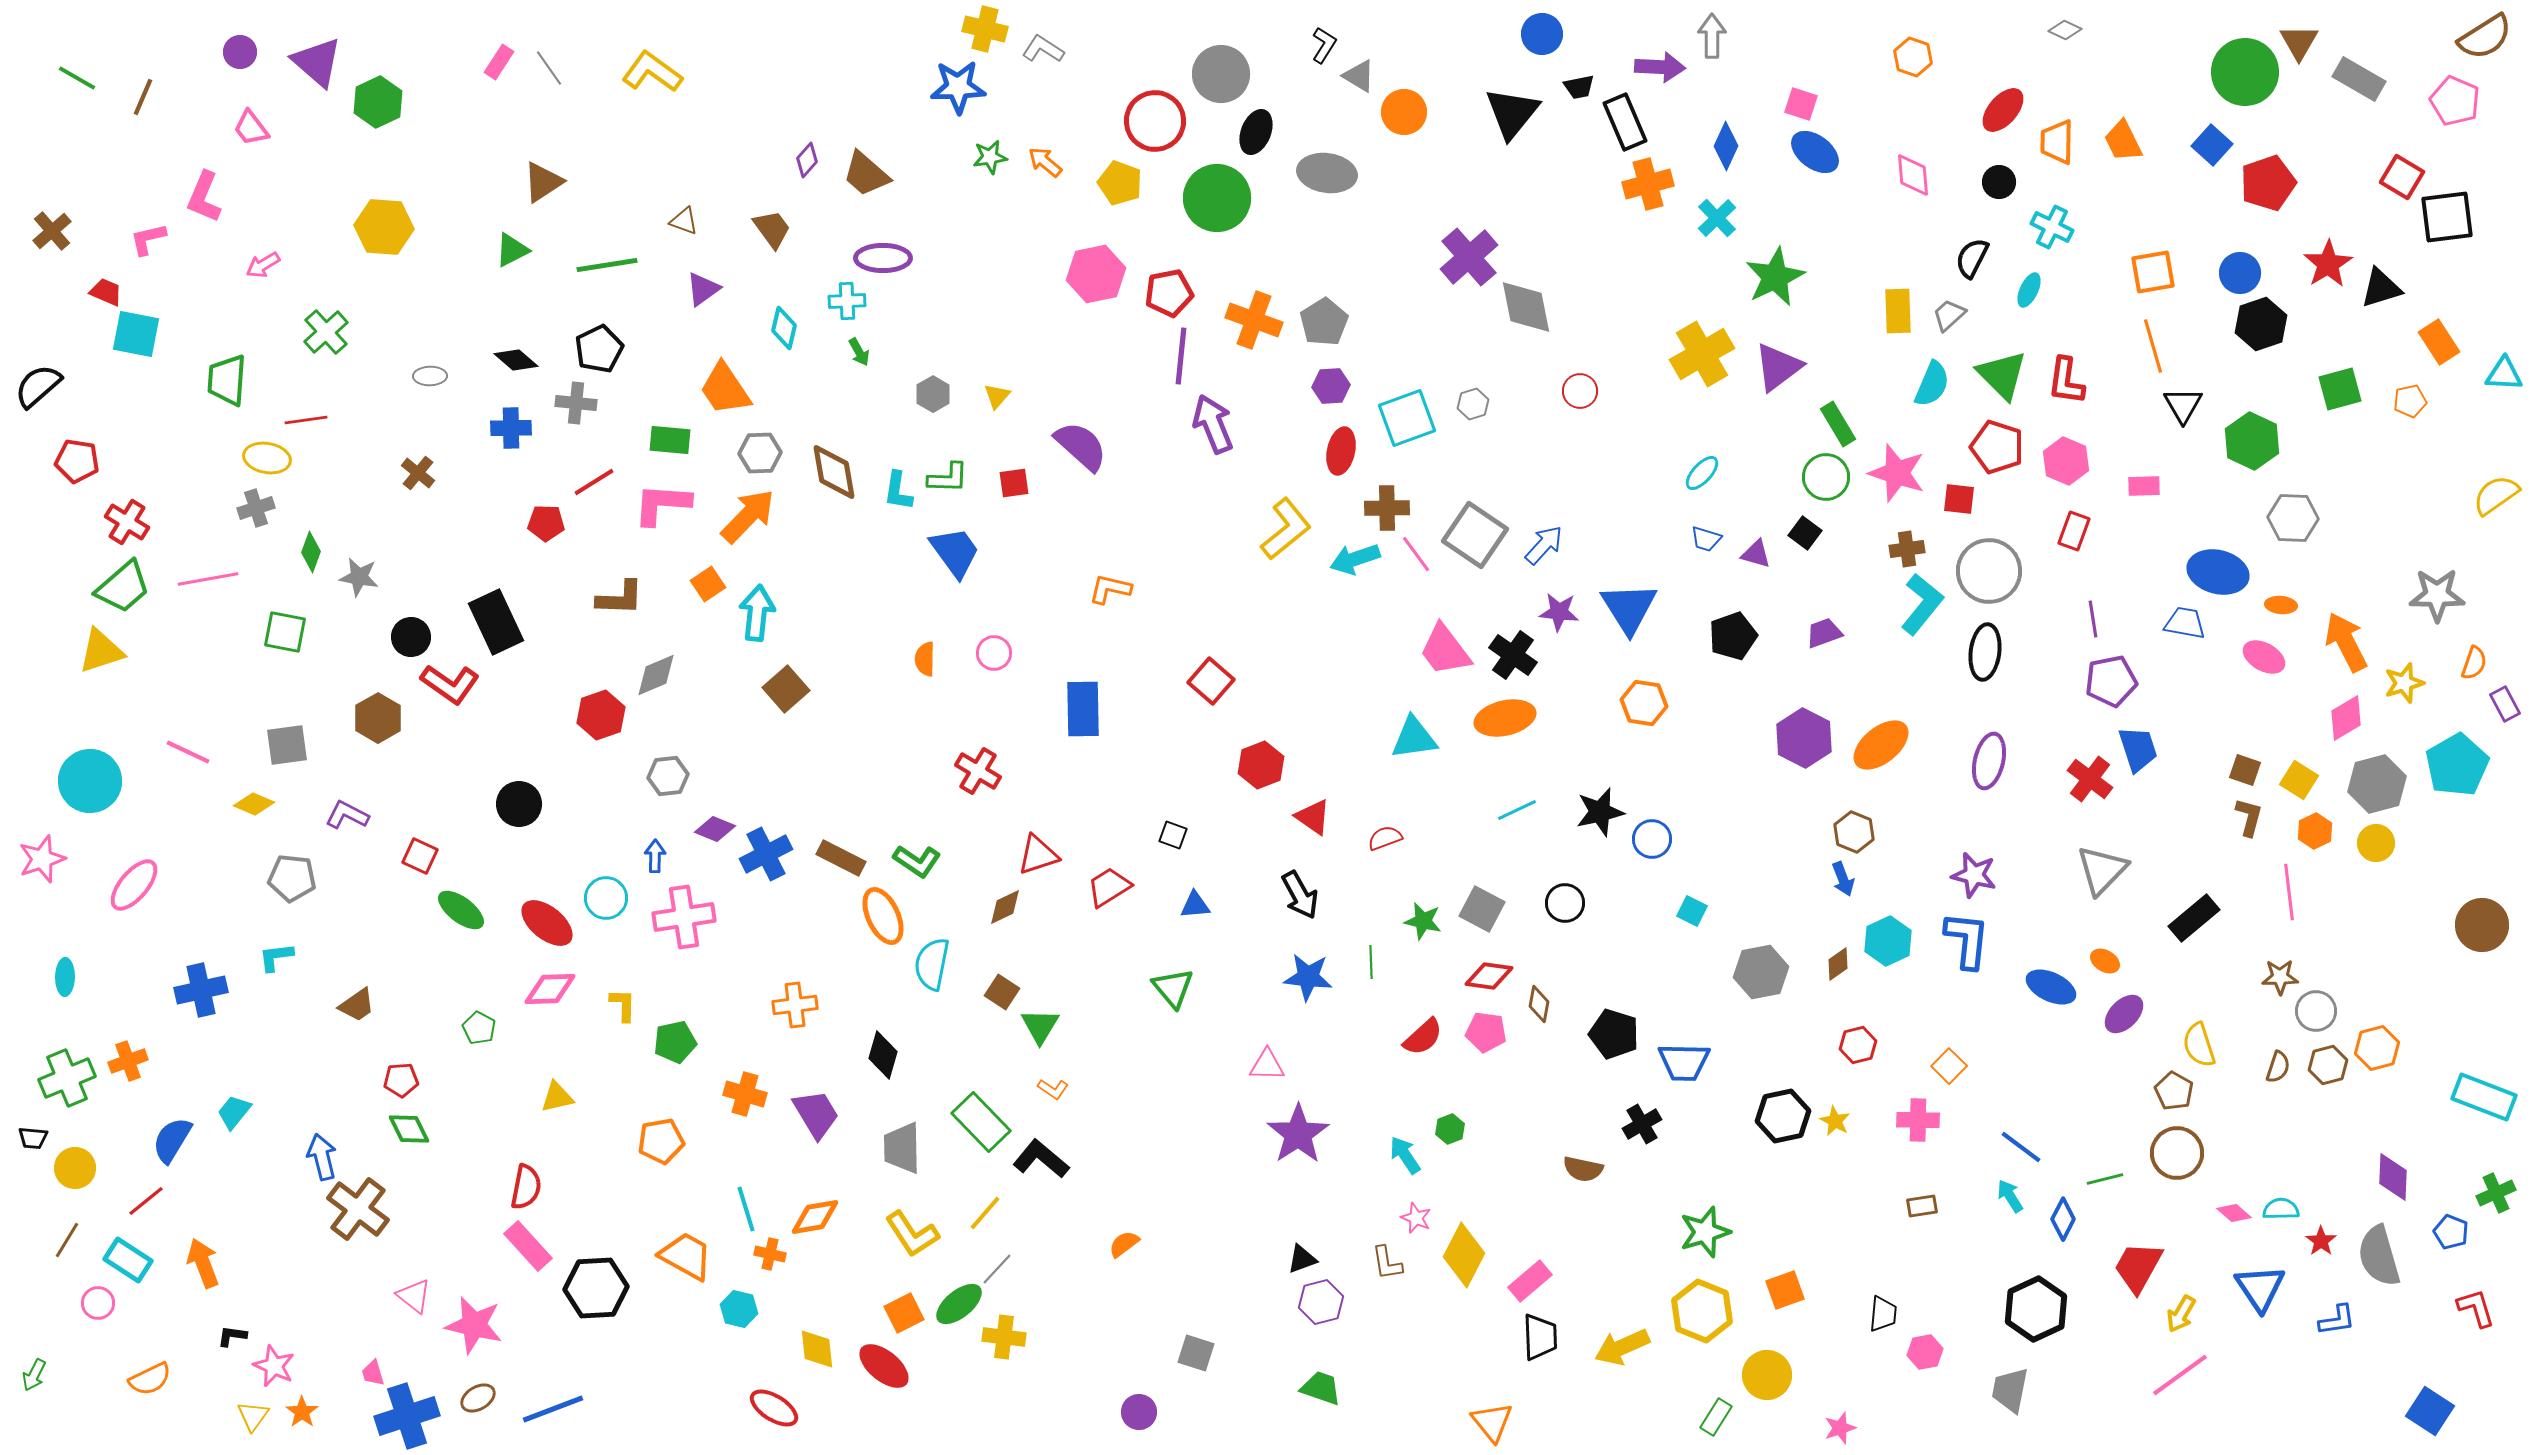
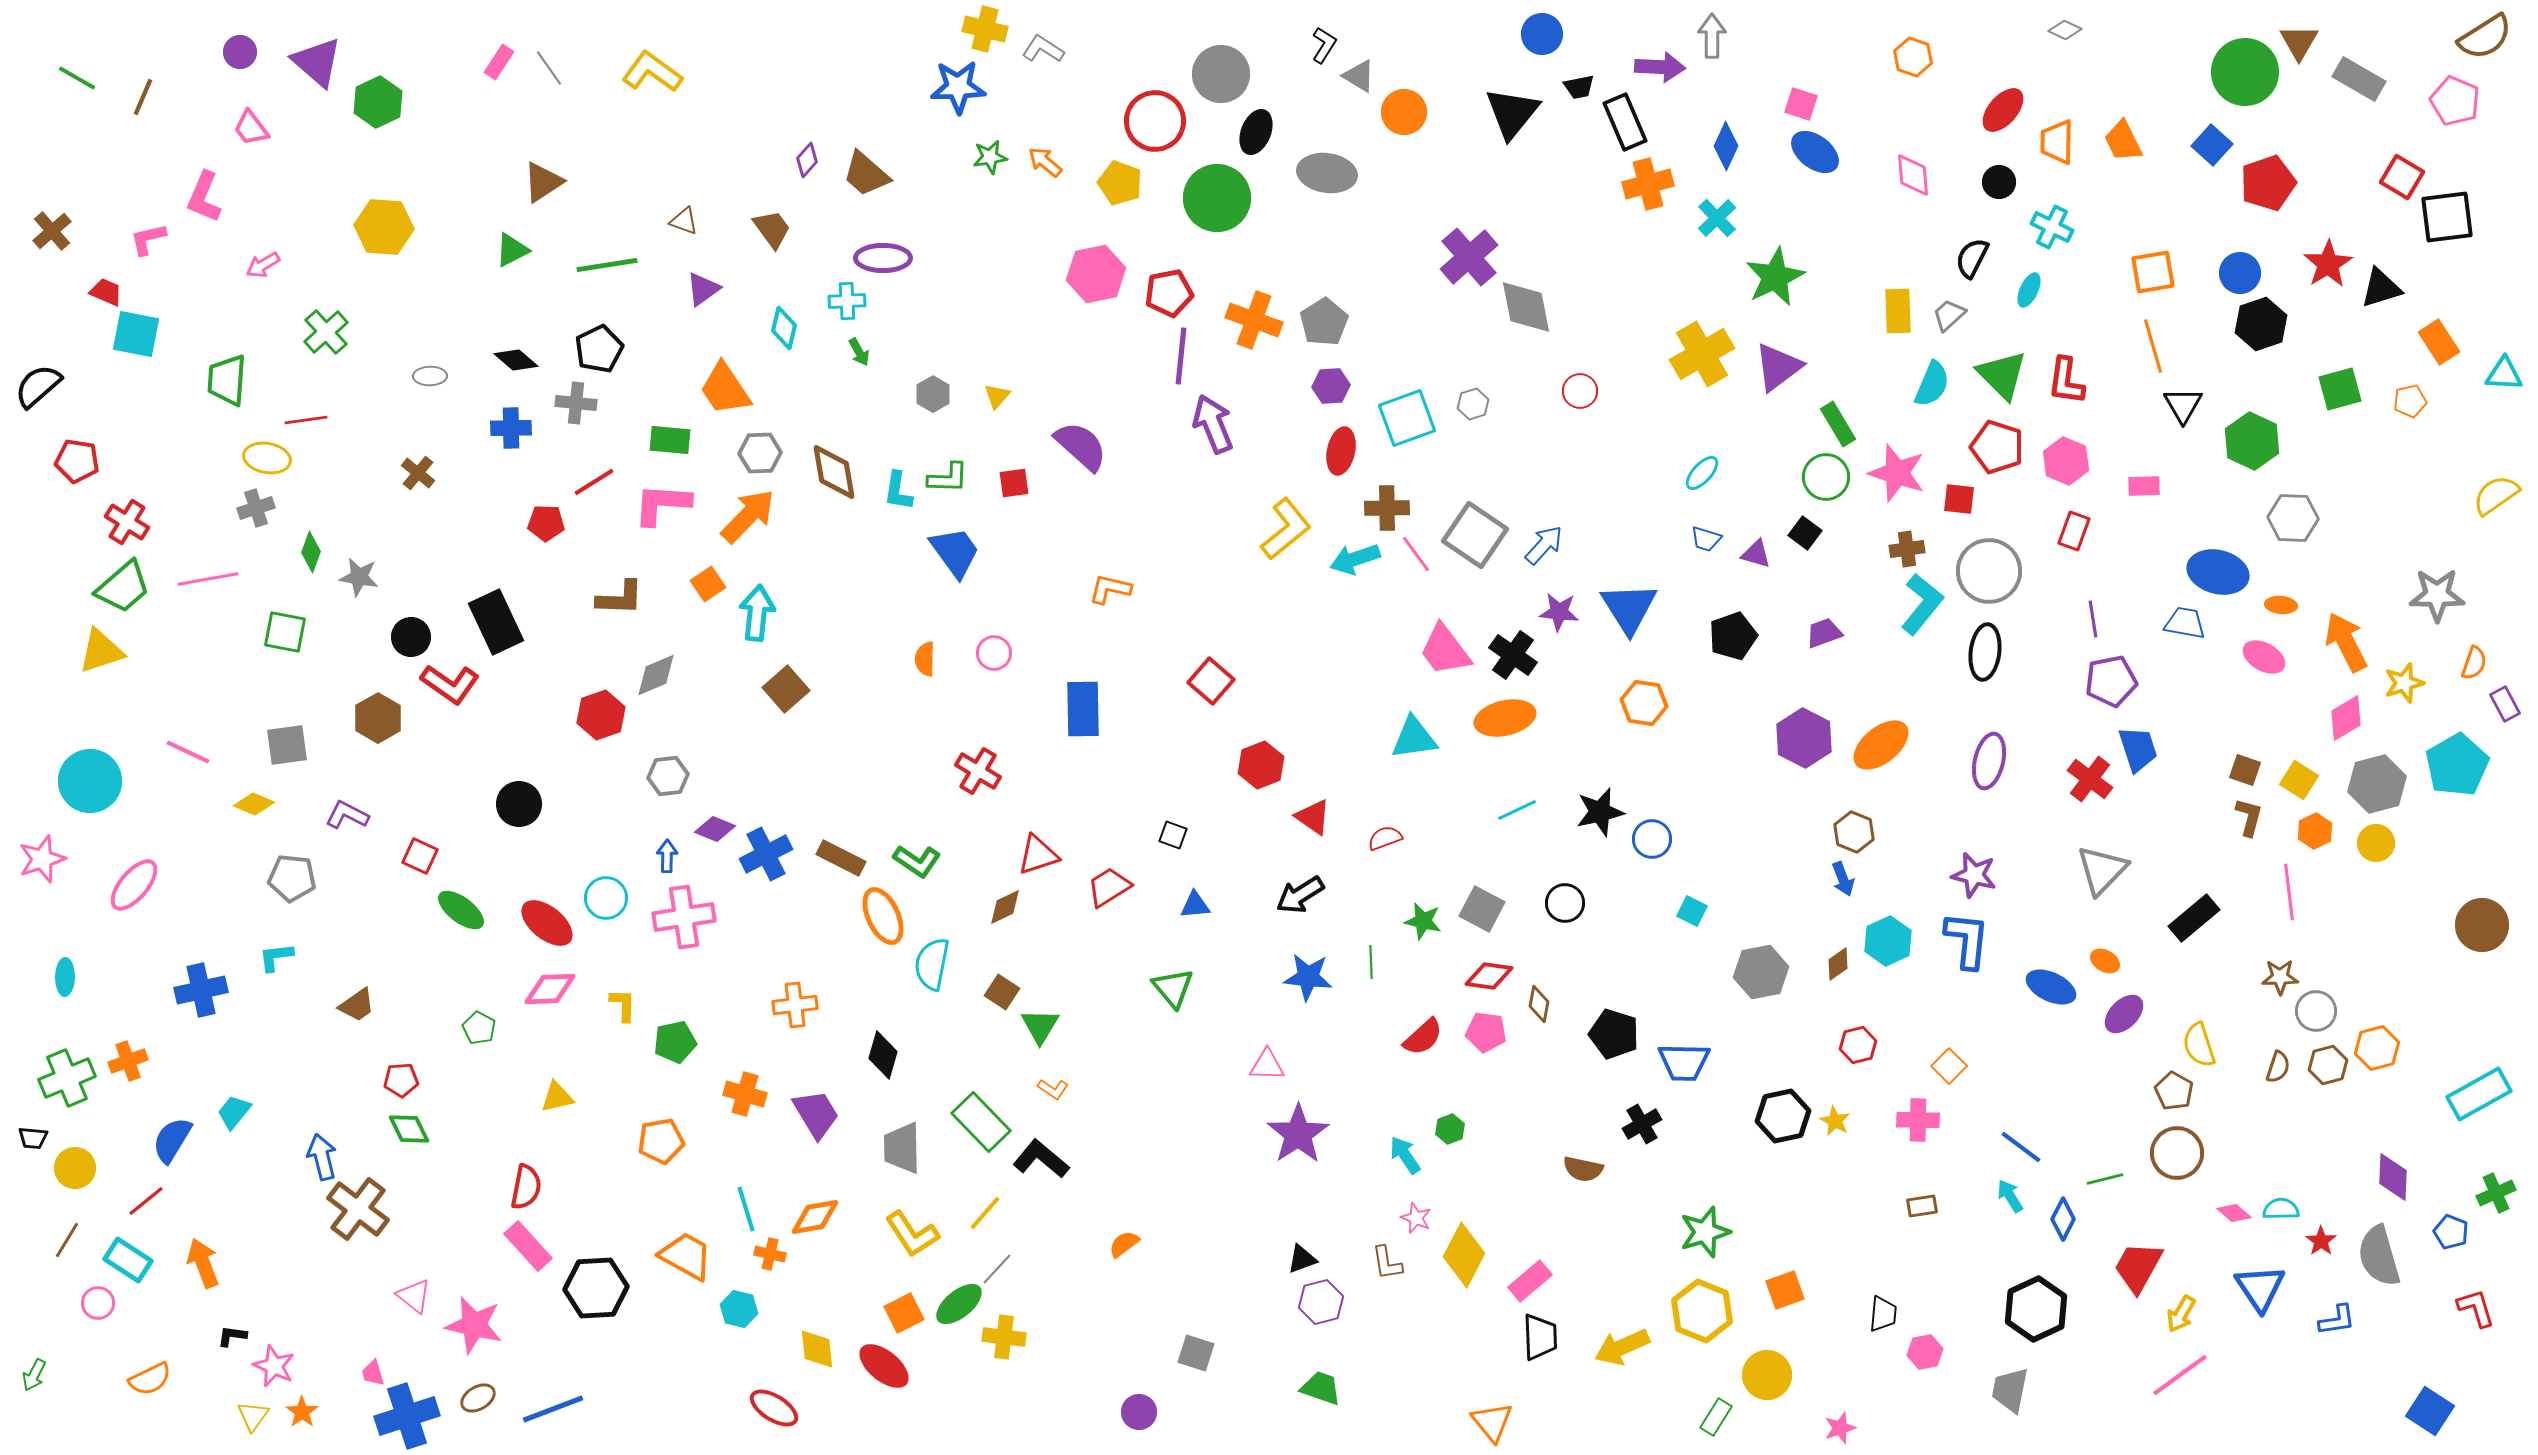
blue arrow at (655, 856): moved 12 px right
black arrow at (1300, 895): rotated 87 degrees clockwise
cyan rectangle at (2484, 1097): moved 5 px left, 3 px up; rotated 50 degrees counterclockwise
